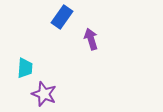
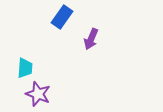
purple arrow: rotated 140 degrees counterclockwise
purple star: moved 6 px left
